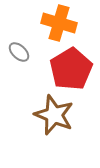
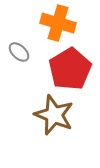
orange cross: moved 1 px left
red pentagon: moved 1 px left
